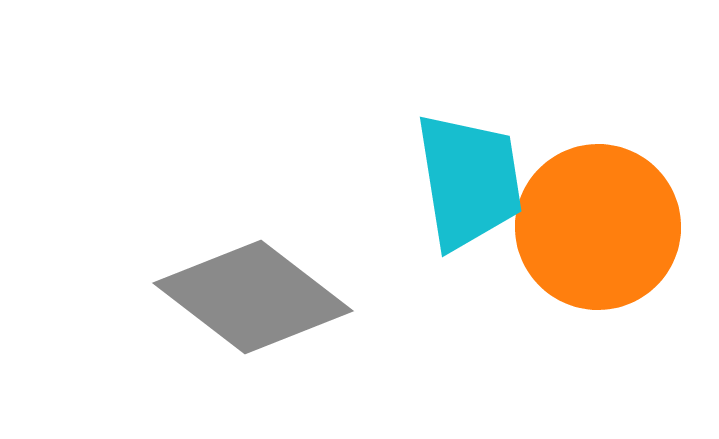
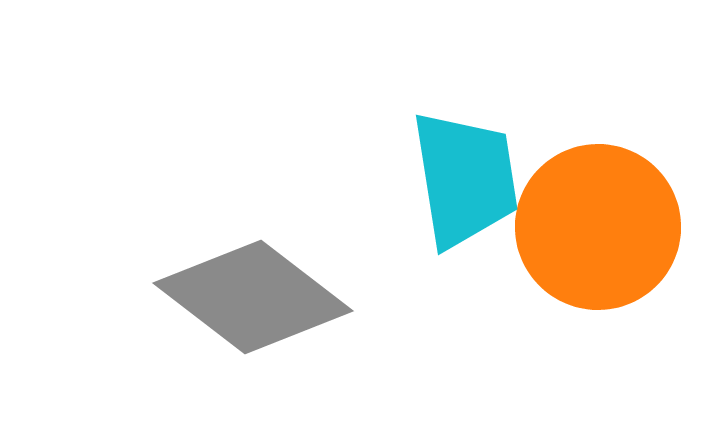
cyan trapezoid: moved 4 px left, 2 px up
